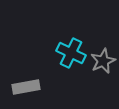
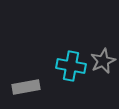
cyan cross: moved 13 px down; rotated 16 degrees counterclockwise
